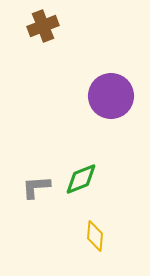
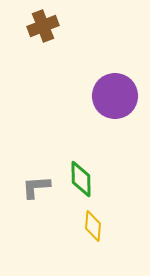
purple circle: moved 4 px right
green diamond: rotated 69 degrees counterclockwise
yellow diamond: moved 2 px left, 10 px up
